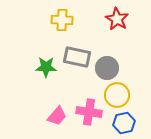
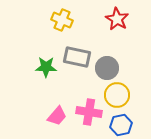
yellow cross: rotated 20 degrees clockwise
blue hexagon: moved 3 px left, 2 px down
